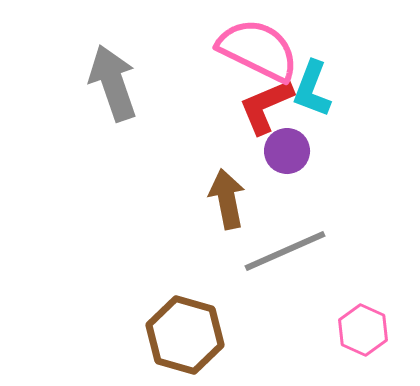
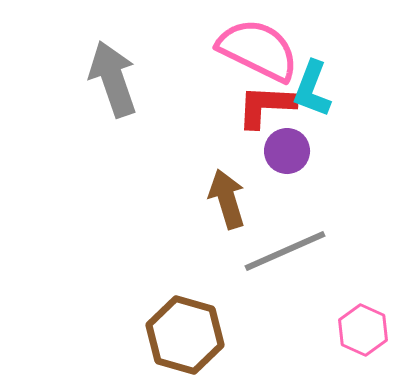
gray arrow: moved 4 px up
red L-shape: rotated 26 degrees clockwise
brown arrow: rotated 6 degrees counterclockwise
